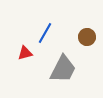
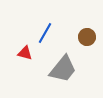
red triangle: rotated 28 degrees clockwise
gray trapezoid: rotated 12 degrees clockwise
